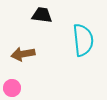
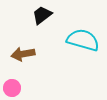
black trapezoid: rotated 45 degrees counterclockwise
cyan semicircle: rotated 68 degrees counterclockwise
